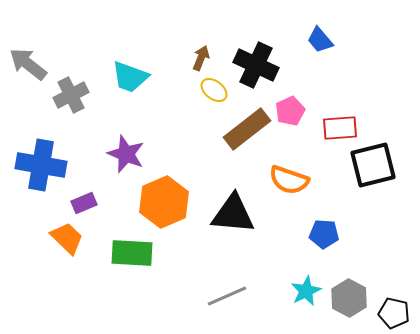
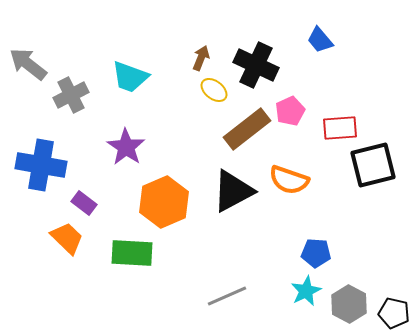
purple star: moved 7 px up; rotated 12 degrees clockwise
purple rectangle: rotated 60 degrees clockwise
black triangle: moved 23 px up; rotated 33 degrees counterclockwise
blue pentagon: moved 8 px left, 19 px down
gray hexagon: moved 6 px down
